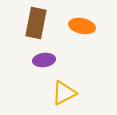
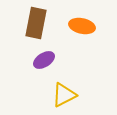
purple ellipse: rotated 25 degrees counterclockwise
yellow triangle: moved 2 px down
